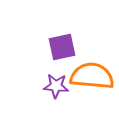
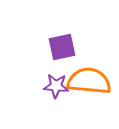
orange semicircle: moved 3 px left, 5 px down
